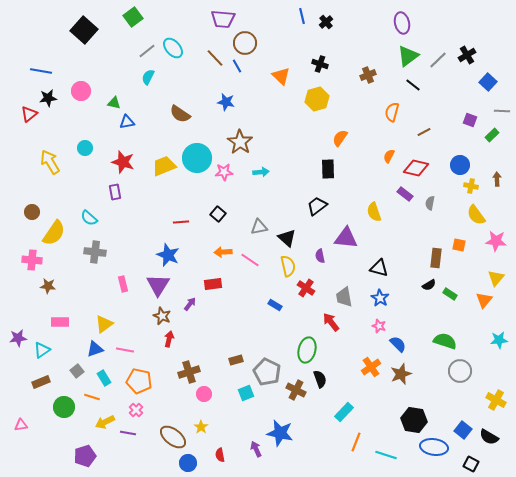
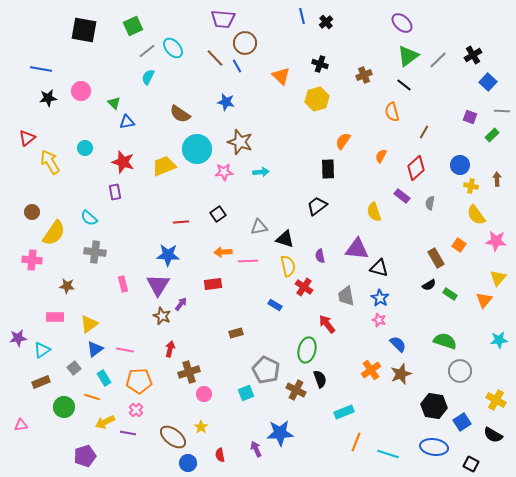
green square at (133, 17): moved 9 px down; rotated 12 degrees clockwise
purple ellipse at (402, 23): rotated 35 degrees counterclockwise
black square at (84, 30): rotated 32 degrees counterclockwise
black cross at (467, 55): moved 6 px right
blue line at (41, 71): moved 2 px up
brown cross at (368, 75): moved 4 px left
black line at (413, 85): moved 9 px left
green triangle at (114, 103): rotated 32 degrees clockwise
orange semicircle at (392, 112): rotated 30 degrees counterclockwise
red triangle at (29, 114): moved 2 px left, 24 px down
purple square at (470, 120): moved 3 px up
brown line at (424, 132): rotated 32 degrees counterclockwise
orange semicircle at (340, 138): moved 3 px right, 3 px down
brown star at (240, 142): rotated 15 degrees counterclockwise
orange semicircle at (389, 156): moved 8 px left
cyan circle at (197, 158): moved 9 px up
red diamond at (416, 168): rotated 55 degrees counterclockwise
purple rectangle at (405, 194): moved 3 px left, 2 px down
black square at (218, 214): rotated 14 degrees clockwise
black triangle at (287, 238): moved 2 px left, 1 px down; rotated 24 degrees counterclockwise
purple triangle at (346, 238): moved 11 px right, 11 px down
orange square at (459, 245): rotated 24 degrees clockwise
blue star at (168, 255): rotated 20 degrees counterclockwise
brown rectangle at (436, 258): rotated 36 degrees counterclockwise
pink line at (250, 260): moved 2 px left, 1 px down; rotated 36 degrees counterclockwise
yellow triangle at (496, 278): moved 2 px right
brown star at (48, 286): moved 19 px right
red cross at (306, 288): moved 2 px left, 1 px up
gray trapezoid at (344, 297): moved 2 px right, 1 px up
purple arrow at (190, 304): moved 9 px left
pink rectangle at (60, 322): moved 5 px left, 5 px up
red arrow at (331, 322): moved 4 px left, 2 px down
yellow triangle at (104, 324): moved 15 px left
pink star at (379, 326): moved 6 px up
red arrow at (169, 339): moved 1 px right, 10 px down
blue triangle at (95, 349): rotated 18 degrees counterclockwise
brown rectangle at (236, 360): moved 27 px up
orange cross at (371, 367): moved 3 px down
gray square at (77, 371): moved 3 px left, 3 px up
gray pentagon at (267, 372): moved 1 px left, 2 px up
orange pentagon at (139, 381): rotated 15 degrees counterclockwise
cyan rectangle at (344, 412): rotated 24 degrees clockwise
black hexagon at (414, 420): moved 20 px right, 14 px up
blue square at (463, 430): moved 1 px left, 8 px up; rotated 18 degrees clockwise
blue star at (280, 433): rotated 16 degrees counterclockwise
black semicircle at (489, 437): moved 4 px right, 2 px up
cyan line at (386, 455): moved 2 px right, 1 px up
